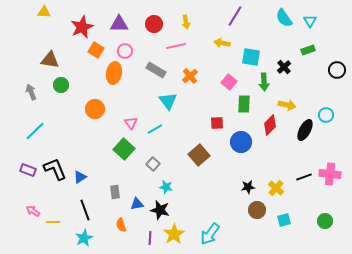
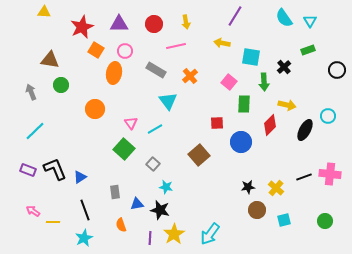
cyan circle at (326, 115): moved 2 px right, 1 px down
